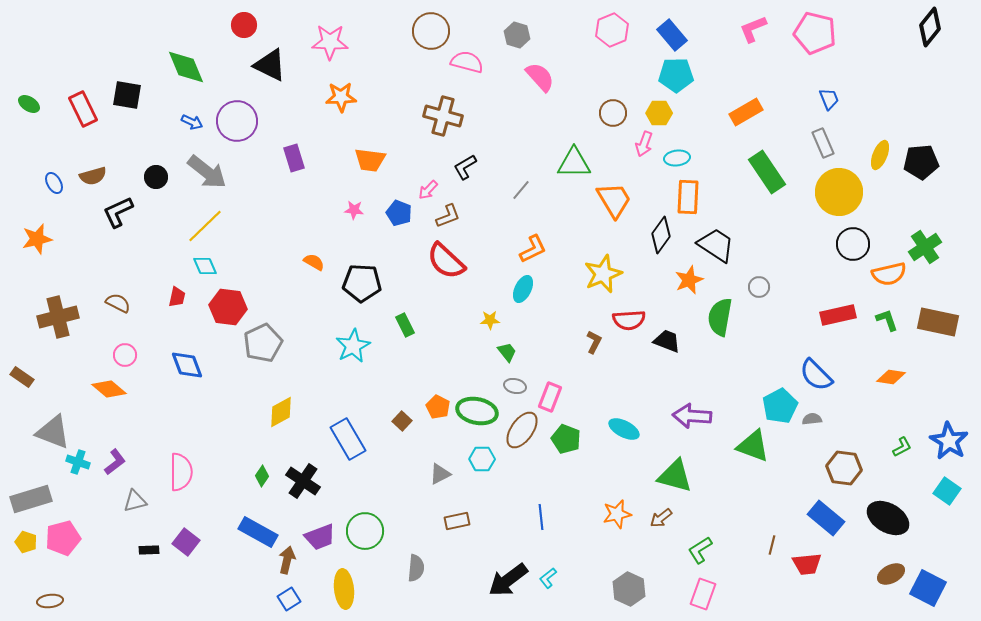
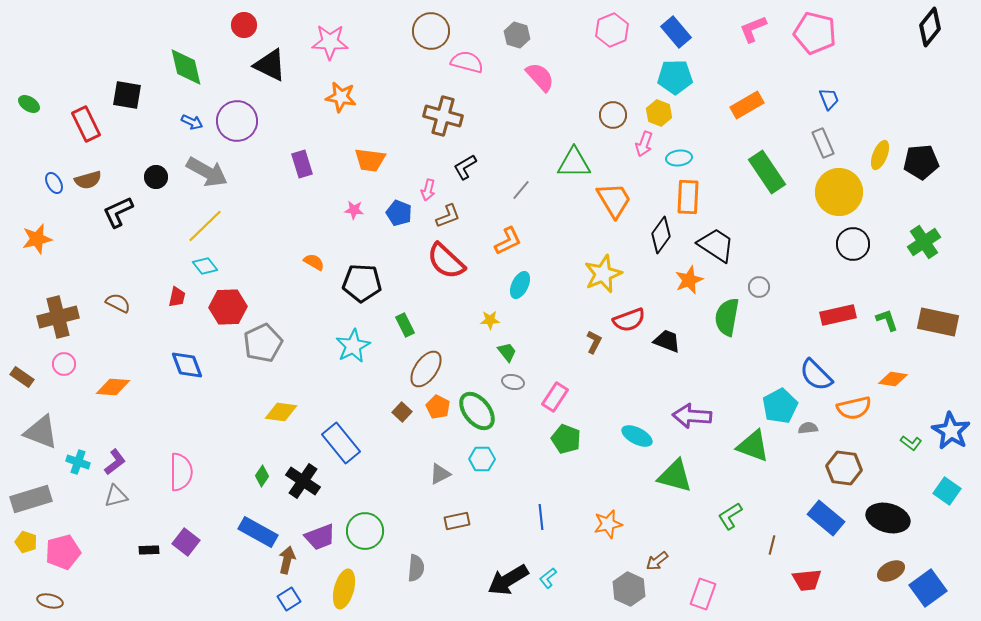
blue rectangle at (672, 35): moved 4 px right, 3 px up
green diamond at (186, 67): rotated 9 degrees clockwise
cyan pentagon at (676, 75): moved 1 px left, 2 px down
orange star at (341, 97): rotated 12 degrees clockwise
red rectangle at (83, 109): moved 3 px right, 15 px down
orange rectangle at (746, 112): moved 1 px right, 7 px up
brown circle at (613, 113): moved 2 px down
yellow hexagon at (659, 113): rotated 20 degrees clockwise
purple rectangle at (294, 158): moved 8 px right, 6 px down
cyan ellipse at (677, 158): moved 2 px right
gray arrow at (207, 172): rotated 9 degrees counterclockwise
brown semicircle at (93, 176): moved 5 px left, 4 px down
pink arrow at (428, 190): rotated 30 degrees counterclockwise
green cross at (925, 247): moved 1 px left, 5 px up
orange L-shape at (533, 249): moved 25 px left, 8 px up
cyan diamond at (205, 266): rotated 15 degrees counterclockwise
orange semicircle at (889, 274): moved 35 px left, 134 px down
cyan ellipse at (523, 289): moved 3 px left, 4 px up
red hexagon at (228, 307): rotated 9 degrees counterclockwise
green semicircle at (720, 317): moved 7 px right
red semicircle at (629, 320): rotated 16 degrees counterclockwise
pink circle at (125, 355): moved 61 px left, 9 px down
orange diamond at (891, 377): moved 2 px right, 2 px down
gray ellipse at (515, 386): moved 2 px left, 4 px up
orange diamond at (109, 389): moved 4 px right, 2 px up; rotated 36 degrees counterclockwise
pink rectangle at (550, 397): moved 5 px right; rotated 12 degrees clockwise
green ellipse at (477, 411): rotated 39 degrees clockwise
yellow diamond at (281, 412): rotated 36 degrees clockwise
gray semicircle at (812, 419): moved 4 px left, 9 px down
brown square at (402, 421): moved 9 px up
cyan ellipse at (624, 429): moved 13 px right, 7 px down
brown ellipse at (522, 430): moved 96 px left, 61 px up
gray triangle at (53, 432): moved 12 px left
blue rectangle at (348, 439): moved 7 px left, 4 px down; rotated 9 degrees counterclockwise
blue star at (949, 441): moved 2 px right, 10 px up
green L-shape at (902, 447): moved 9 px right, 4 px up; rotated 65 degrees clockwise
gray triangle at (135, 501): moved 19 px left, 5 px up
orange star at (617, 514): moved 9 px left, 10 px down
brown arrow at (661, 518): moved 4 px left, 43 px down
black ellipse at (888, 518): rotated 15 degrees counterclockwise
pink pentagon at (63, 538): moved 14 px down
green L-shape at (700, 550): moved 30 px right, 34 px up
red trapezoid at (807, 564): moved 16 px down
brown ellipse at (891, 574): moved 3 px up
black arrow at (508, 580): rotated 6 degrees clockwise
blue square at (928, 588): rotated 27 degrees clockwise
yellow ellipse at (344, 589): rotated 21 degrees clockwise
brown ellipse at (50, 601): rotated 20 degrees clockwise
